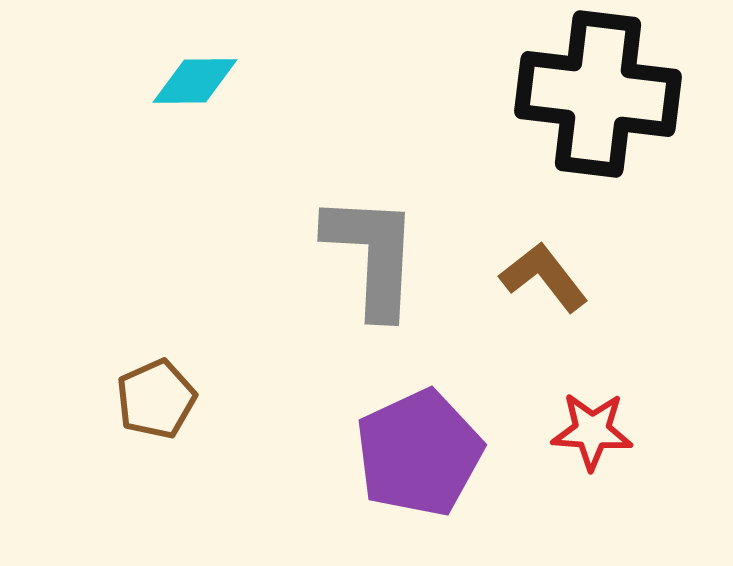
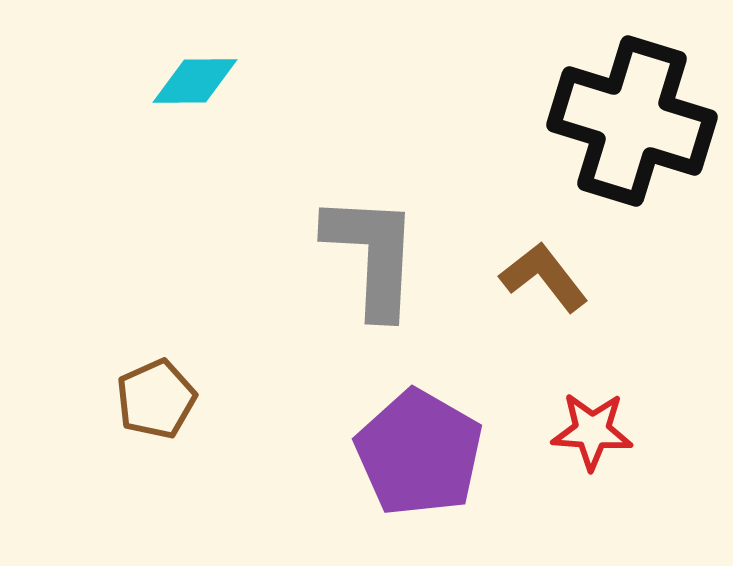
black cross: moved 34 px right, 27 px down; rotated 10 degrees clockwise
purple pentagon: rotated 17 degrees counterclockwise
